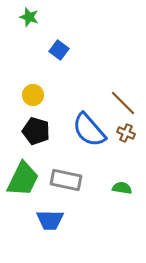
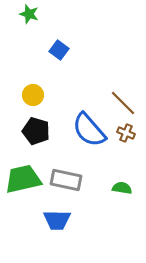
green star: moved 3 px up
green trapezoid: rotated 129 degrees counterclockwise
blue trapezoid: moved 7 px right
